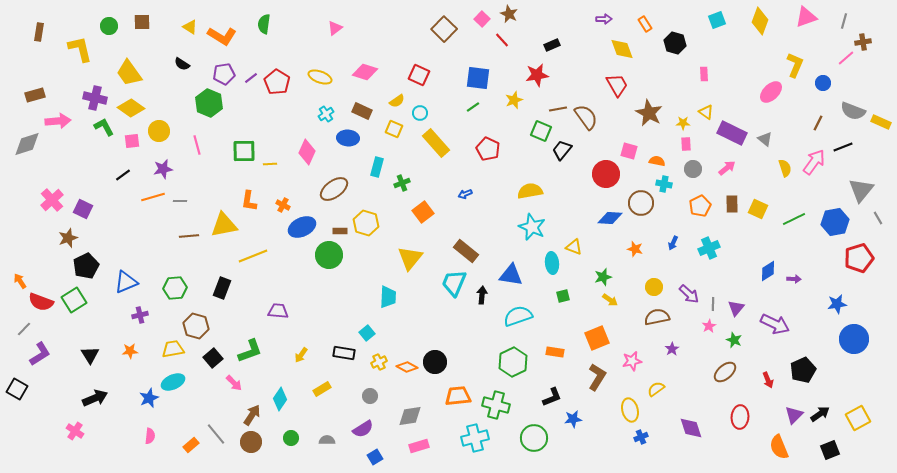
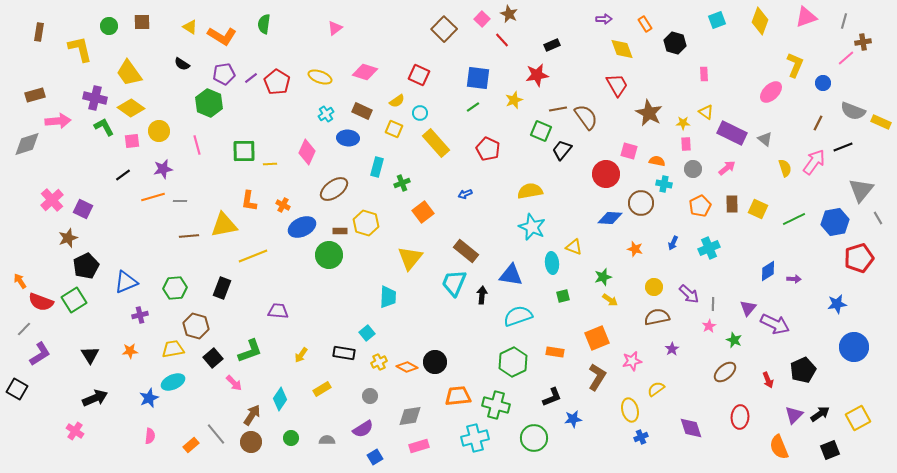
purple triangle at (736, 308): moved 12 px right
blue circle at (854, 339): moved 8 px down
